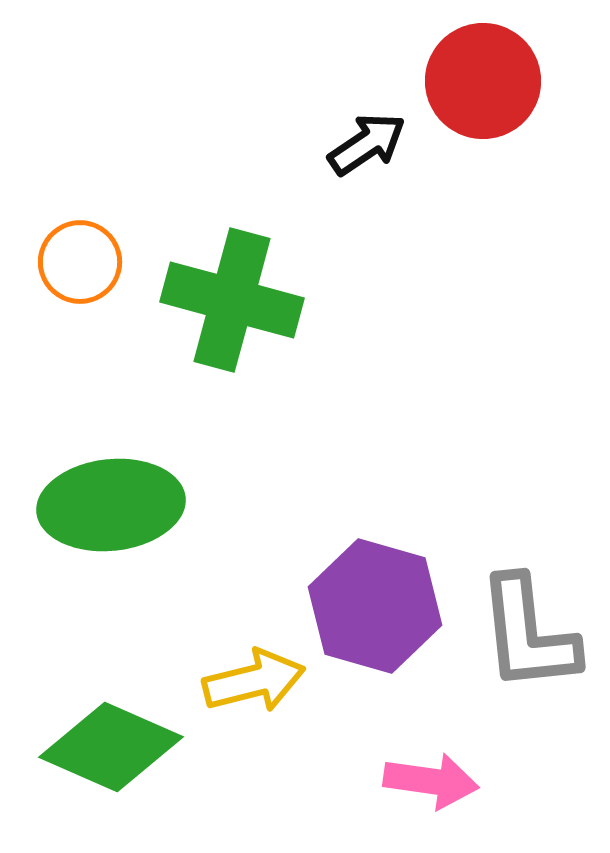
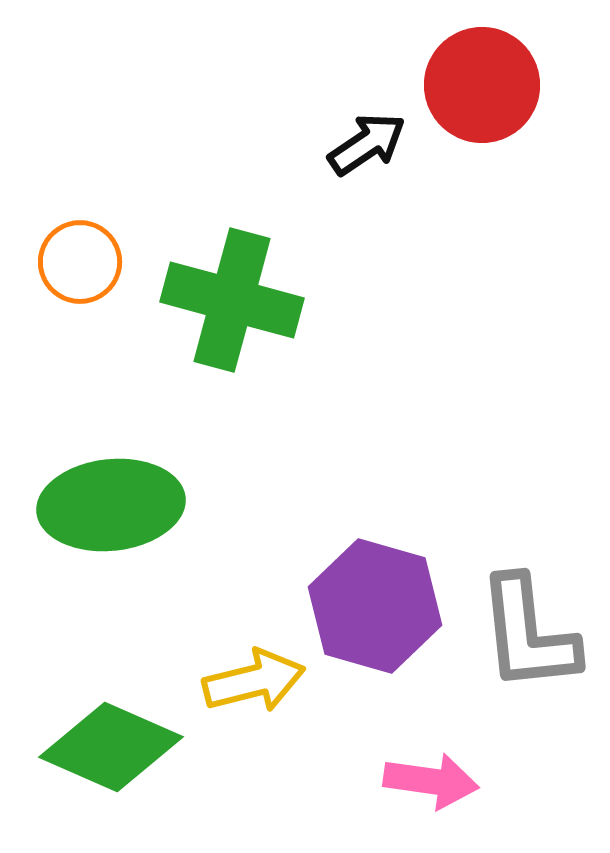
red circle: moved 1 px left, 4 px down
